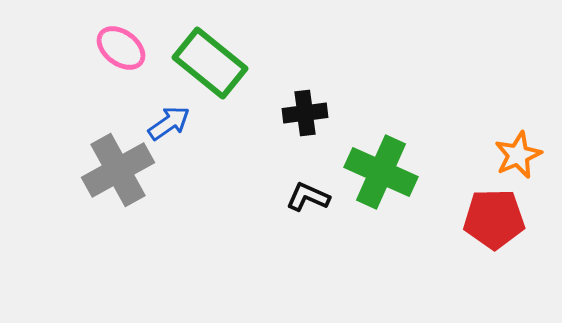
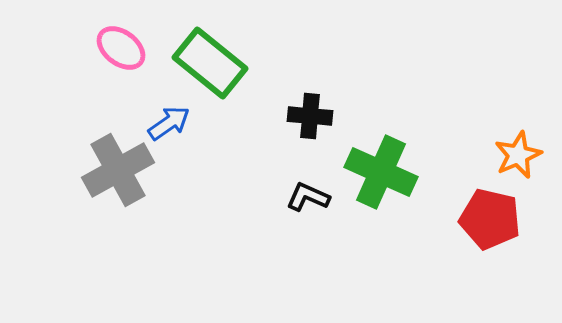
black cross: moved 5 px right, 3 px down; rotated 12 degrees clockwise
red pentagon: moved 4 px left; rotated 14 degrees clockwise
